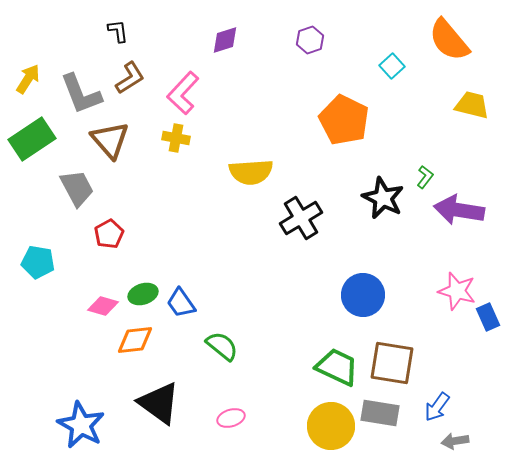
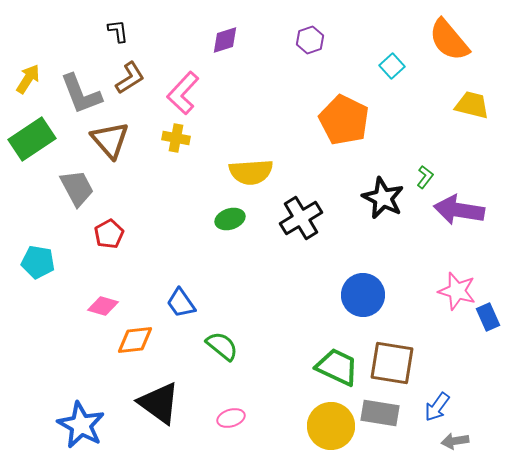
green ellipse: moved 87 px right, 75 px up
